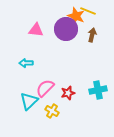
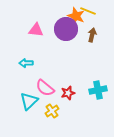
pink semicircle: rotated 96 degrees counterclockwise
yellow cross: rotated 24 degrees clockwise
